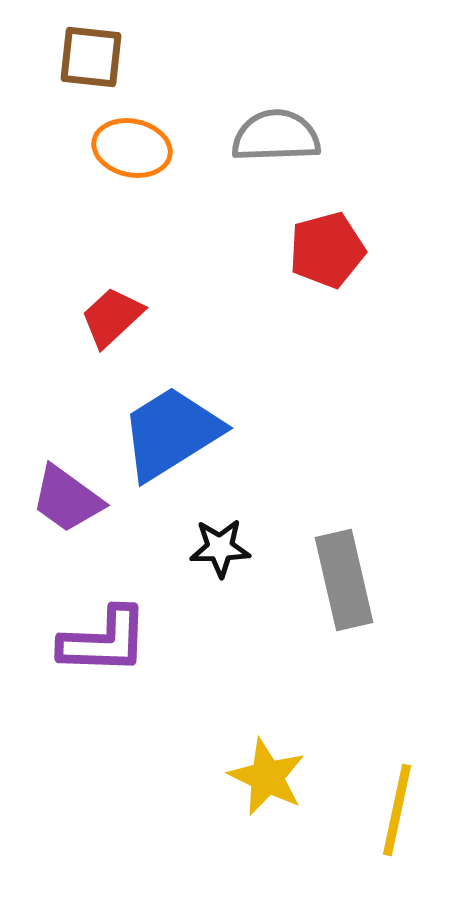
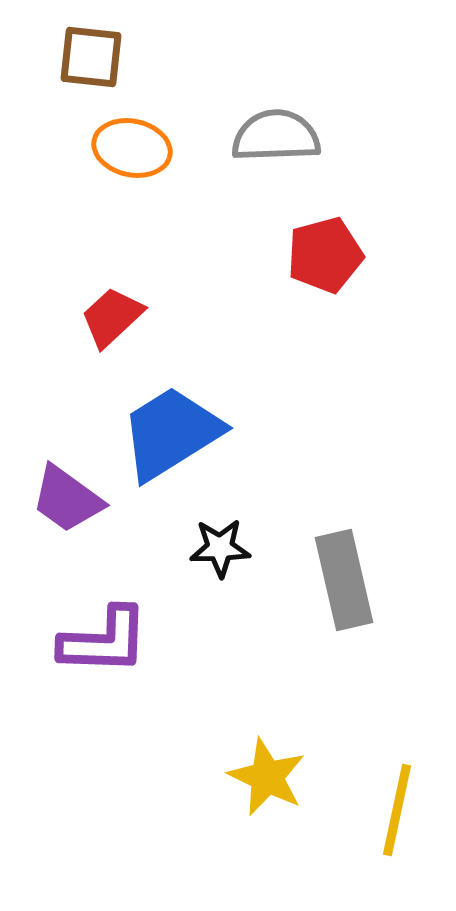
red pentagon: moved 2 px left, 5 px down
